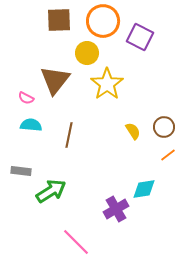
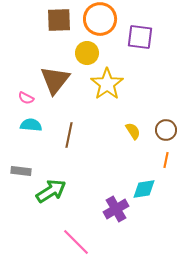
orange circle: moved 3 px left, 2 px up
purple square: rotated 20 degrees counterclockwise
brown circle: moved 2 px right, 3 px down
orange line: moved 2 px left, 5 px down; rotated 42 degrees counterclockwise
